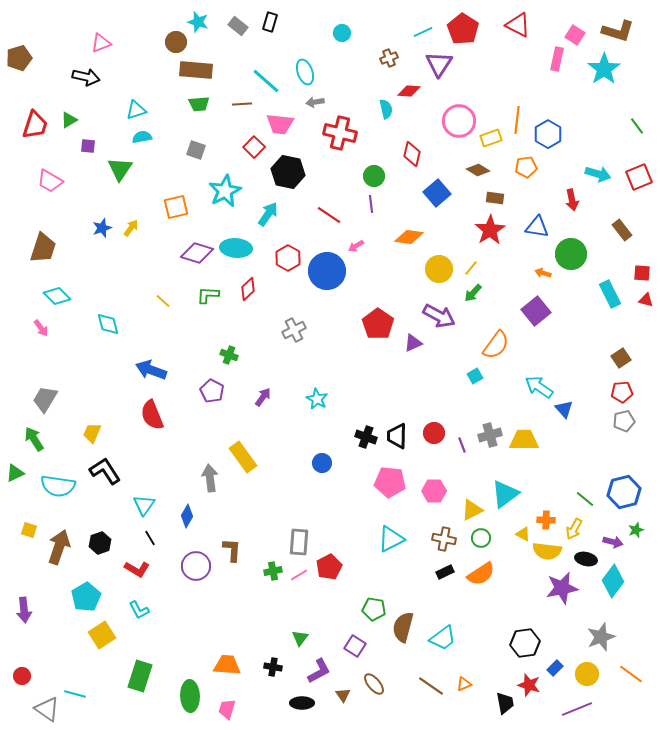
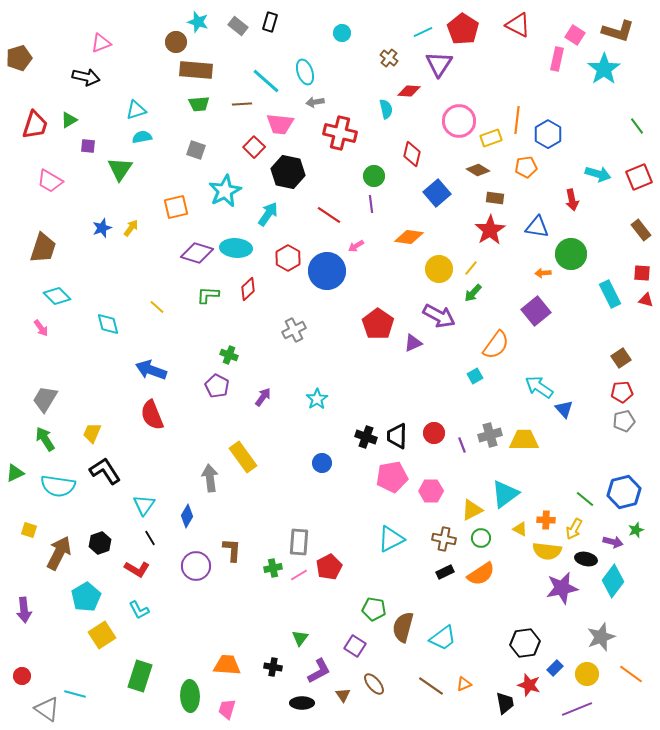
brown cross at (389, 58): rotated 30 degrees counterclockwise
brown rectangle at (622, 230): moved 19 px right
orange arrow at (543, 273): rotated 21 degrees counterclockwise
yellow line at (163, 301): moved 6 px left, 6 px down
purple pentagon at (212, 391): moved 5 px right, 5 px up
cyan star at (317, 399): rotated 10 degrees clockwise
green arrow at (34, 439): moved 11 px right
pink pentagon at (390, 482): moved 2 px right, 5 px up; rotated 16 degrees counterclockwise
pink hexagon at (434, 491): moved 3 px left
yellow triangle at (523, 534): moved 3 px left, 5 px up
brown arrow at (59, 547): moved 6 px down; rotated 8 degrees clockwise
green cross at (273, 571): moved 3 px up
